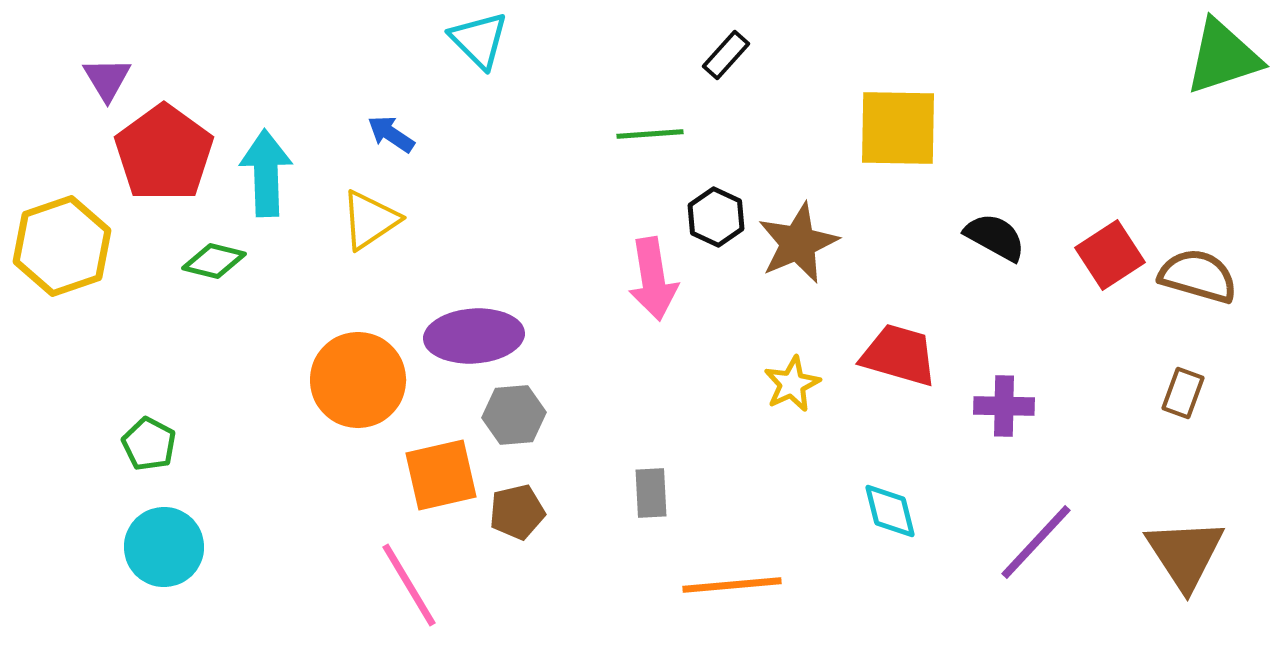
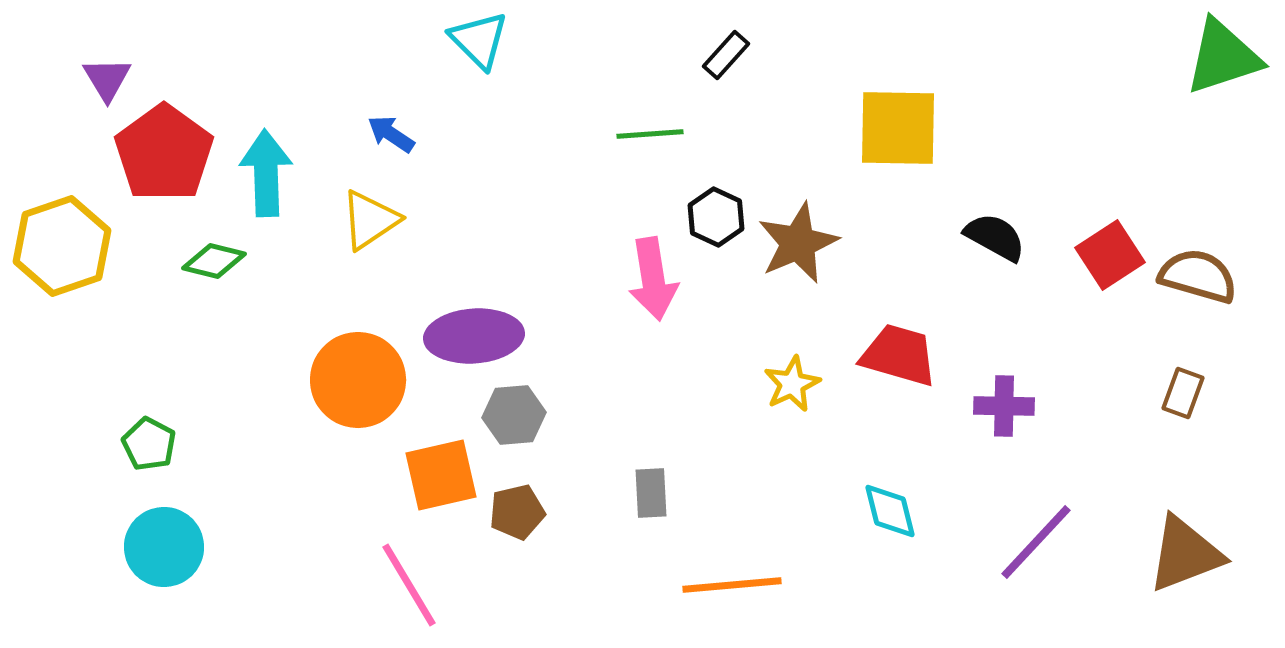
brown triangle: rotated 42 degrees clockwise
